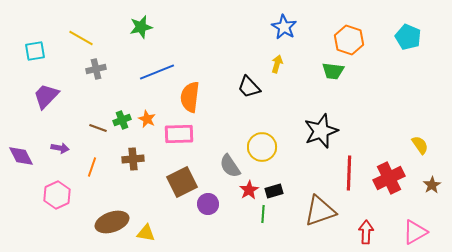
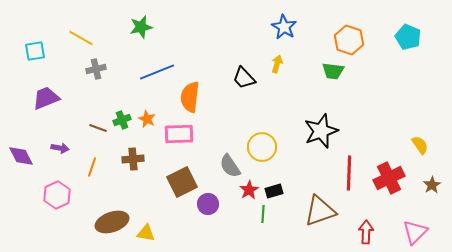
black trapezoid: moved 5 px left, 9 px up
purple trapezoid: moved 2 px down; rotated 24 degrees clockwise
pink triangle: rotated 16 degrees counterclockwise
